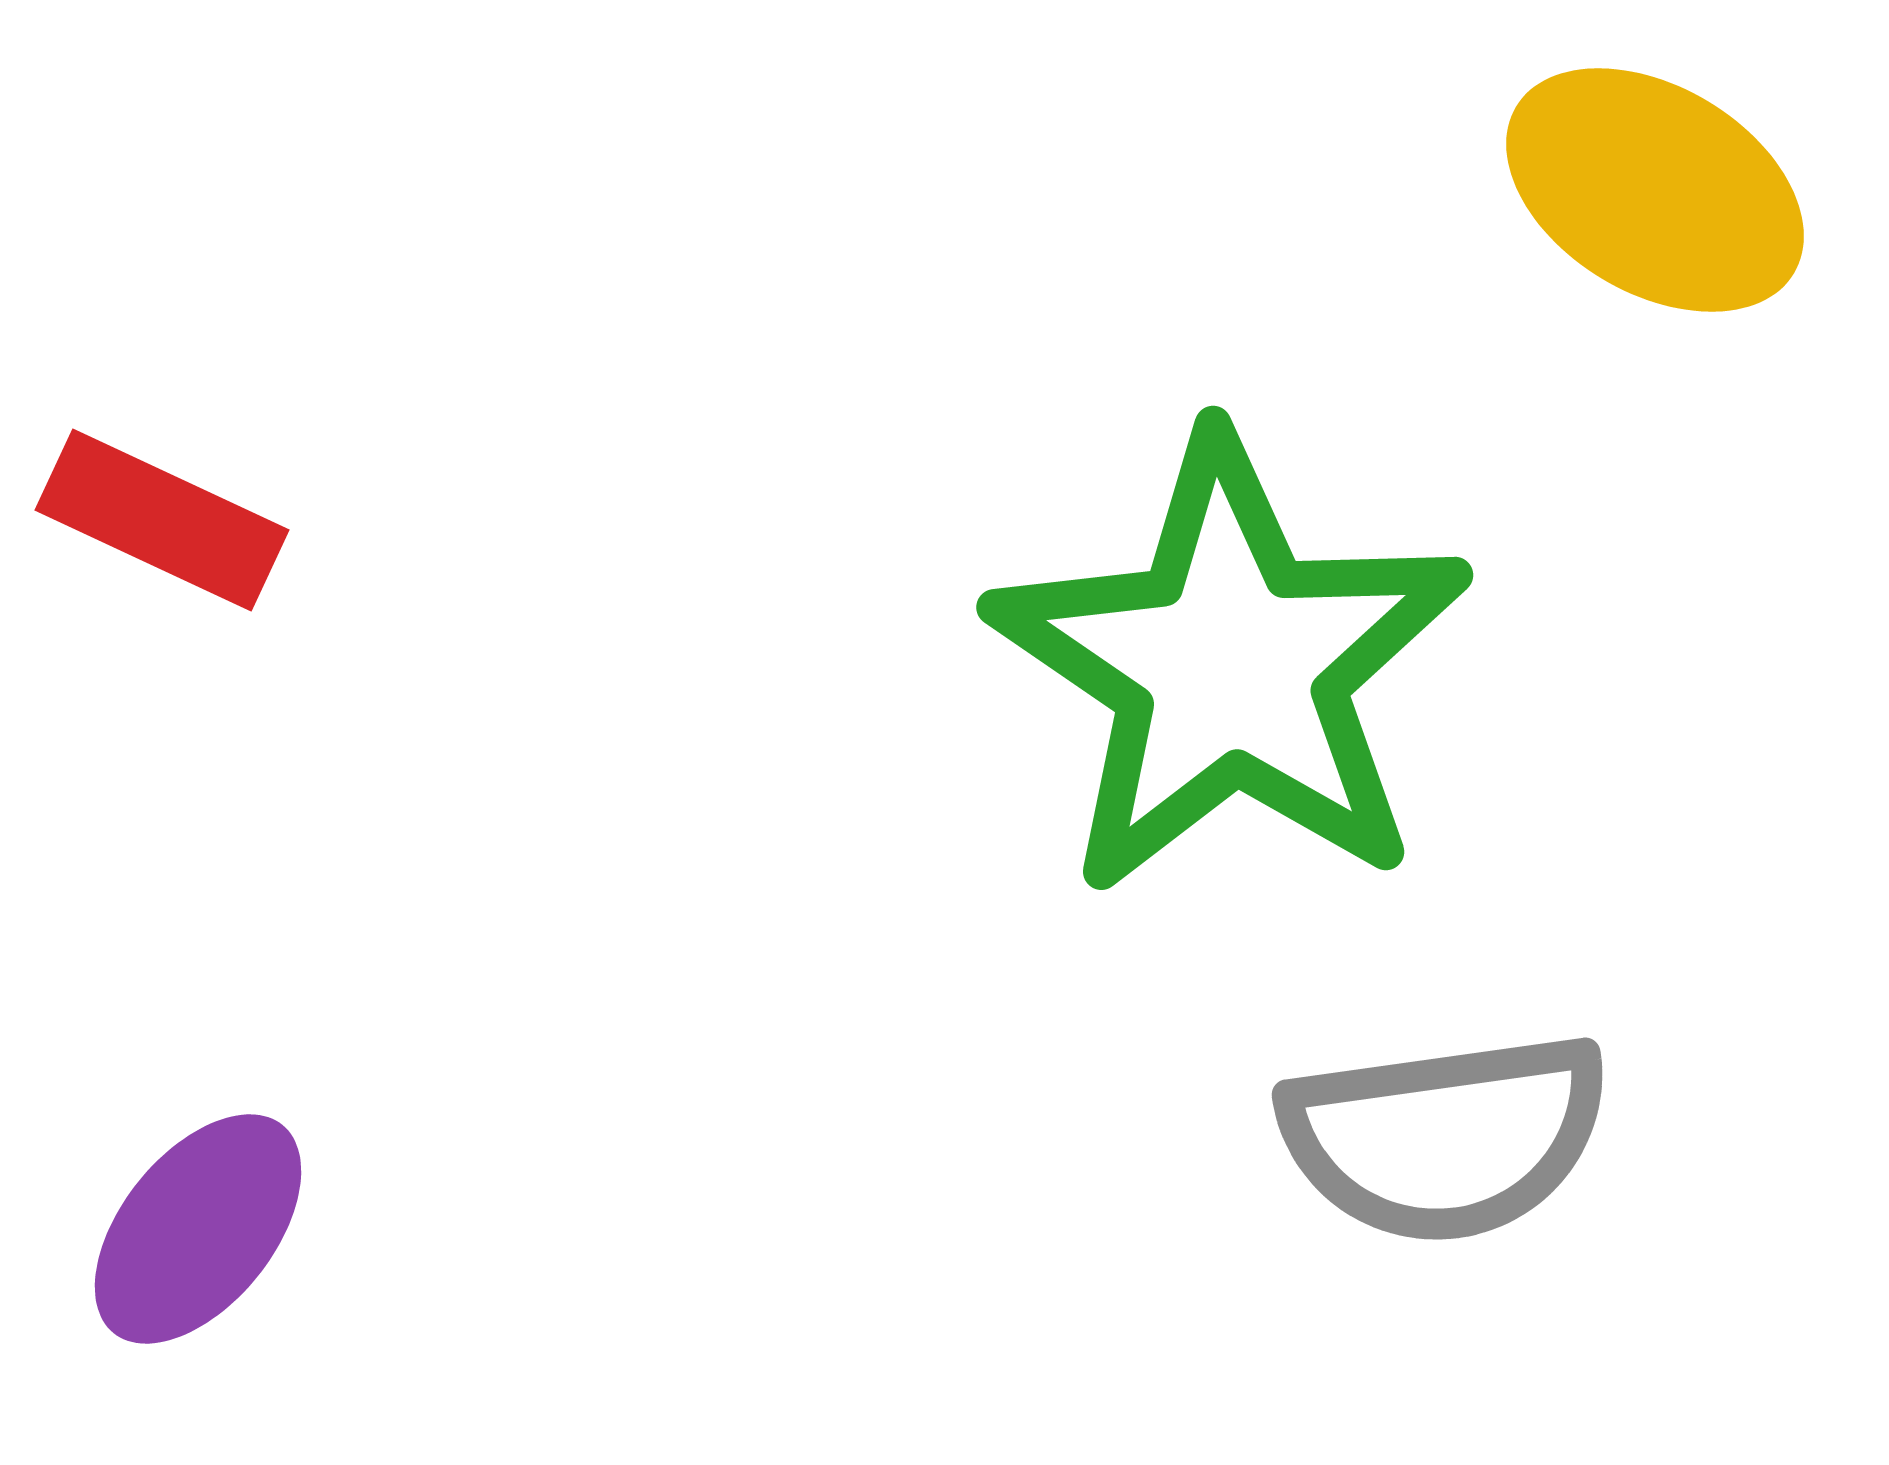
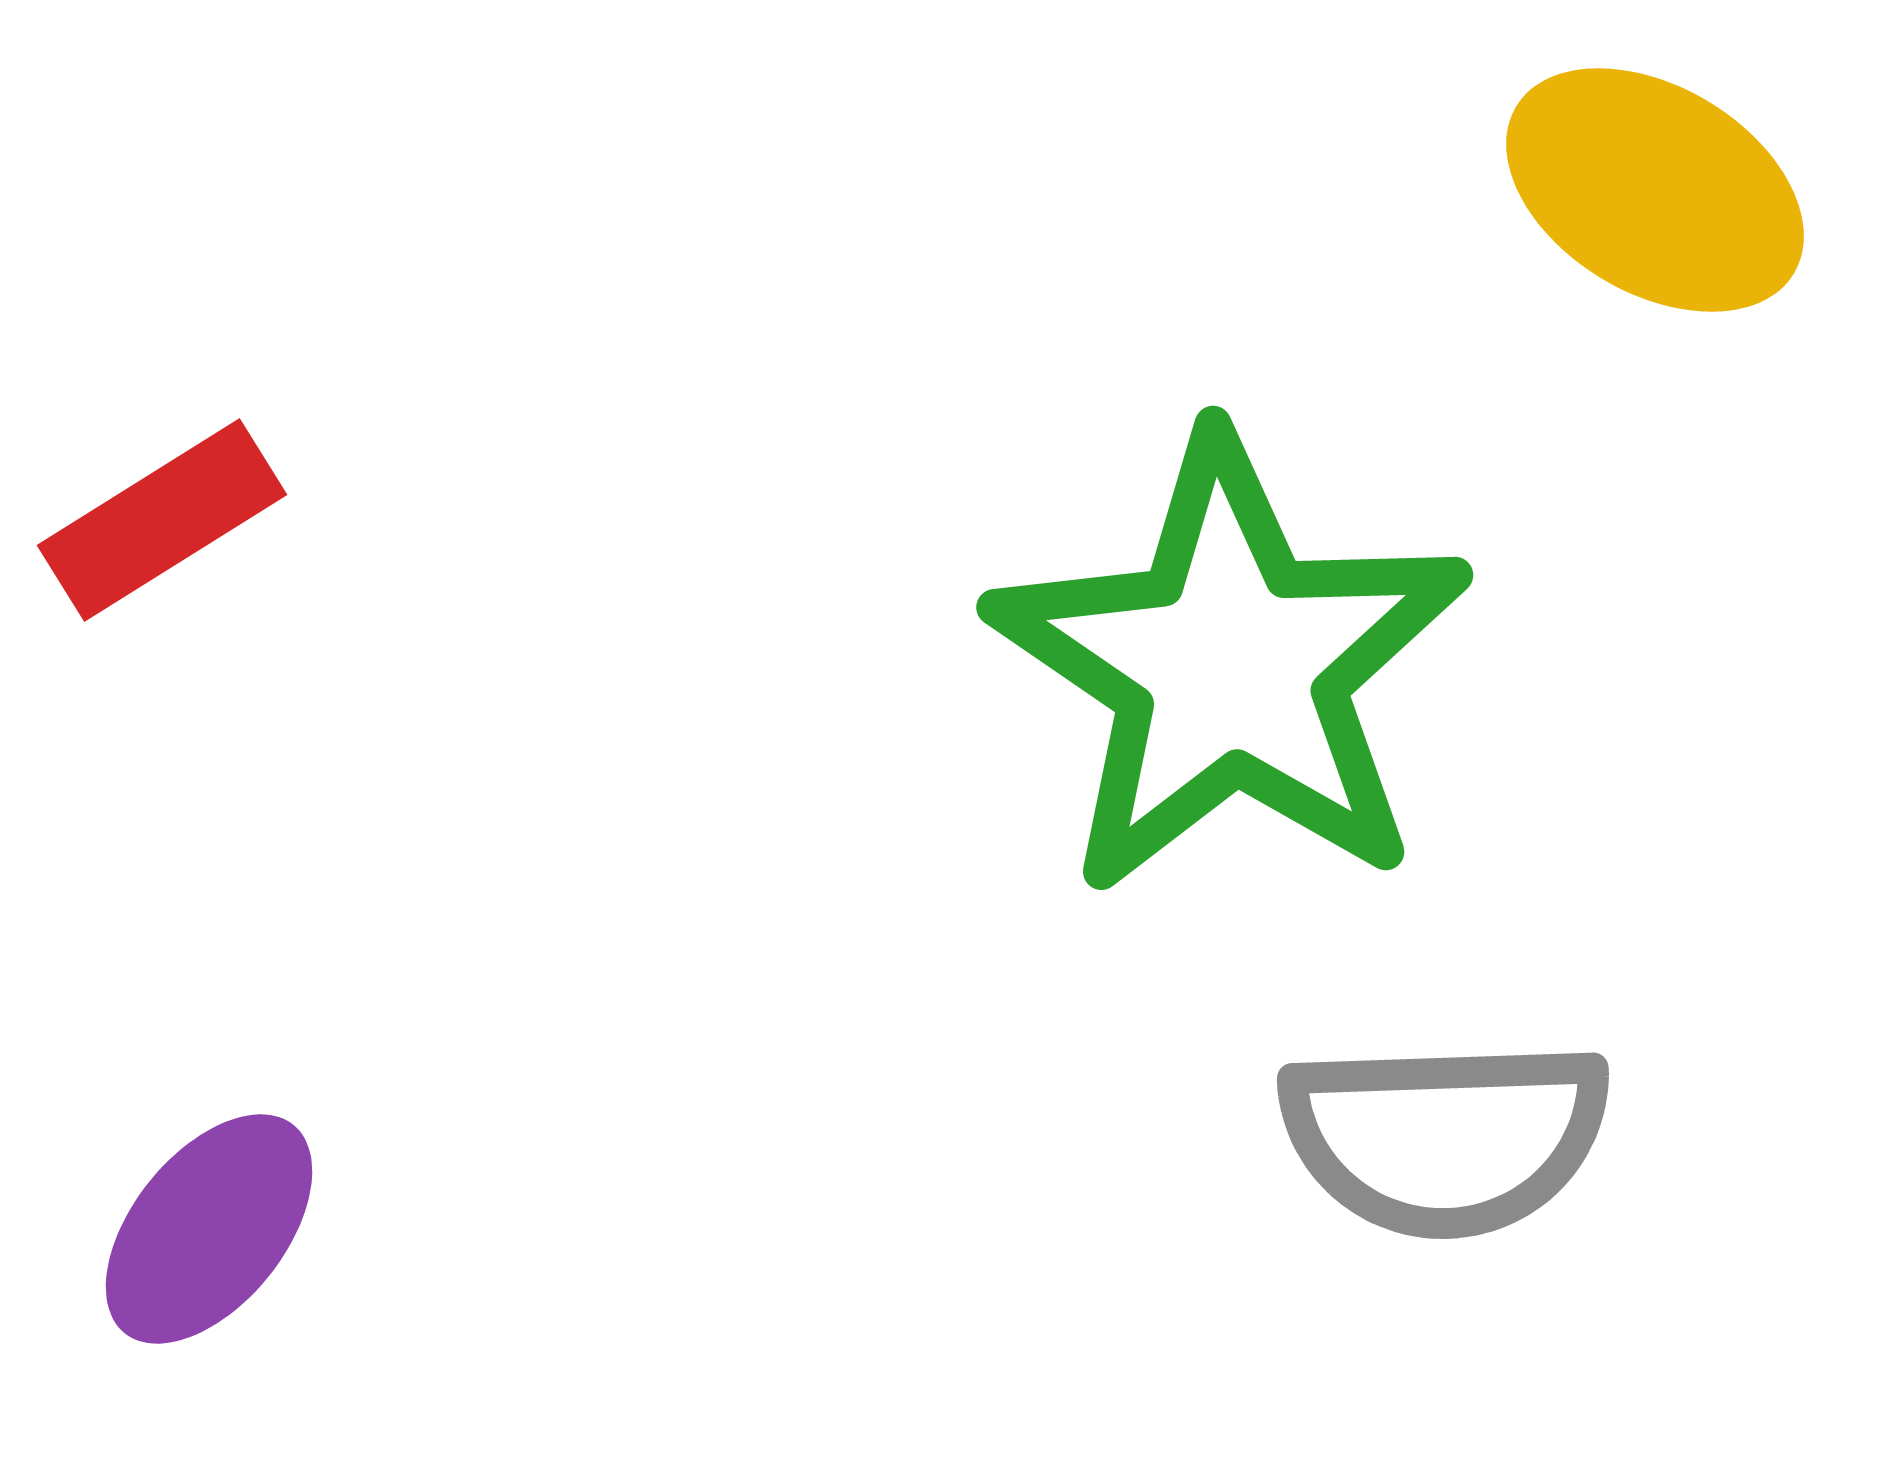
red rectangle: rotated 57 degrees counterclockwise
gray semicircle: rotated 6 degrees clockwise
purple ellipse: moved 11 px right
